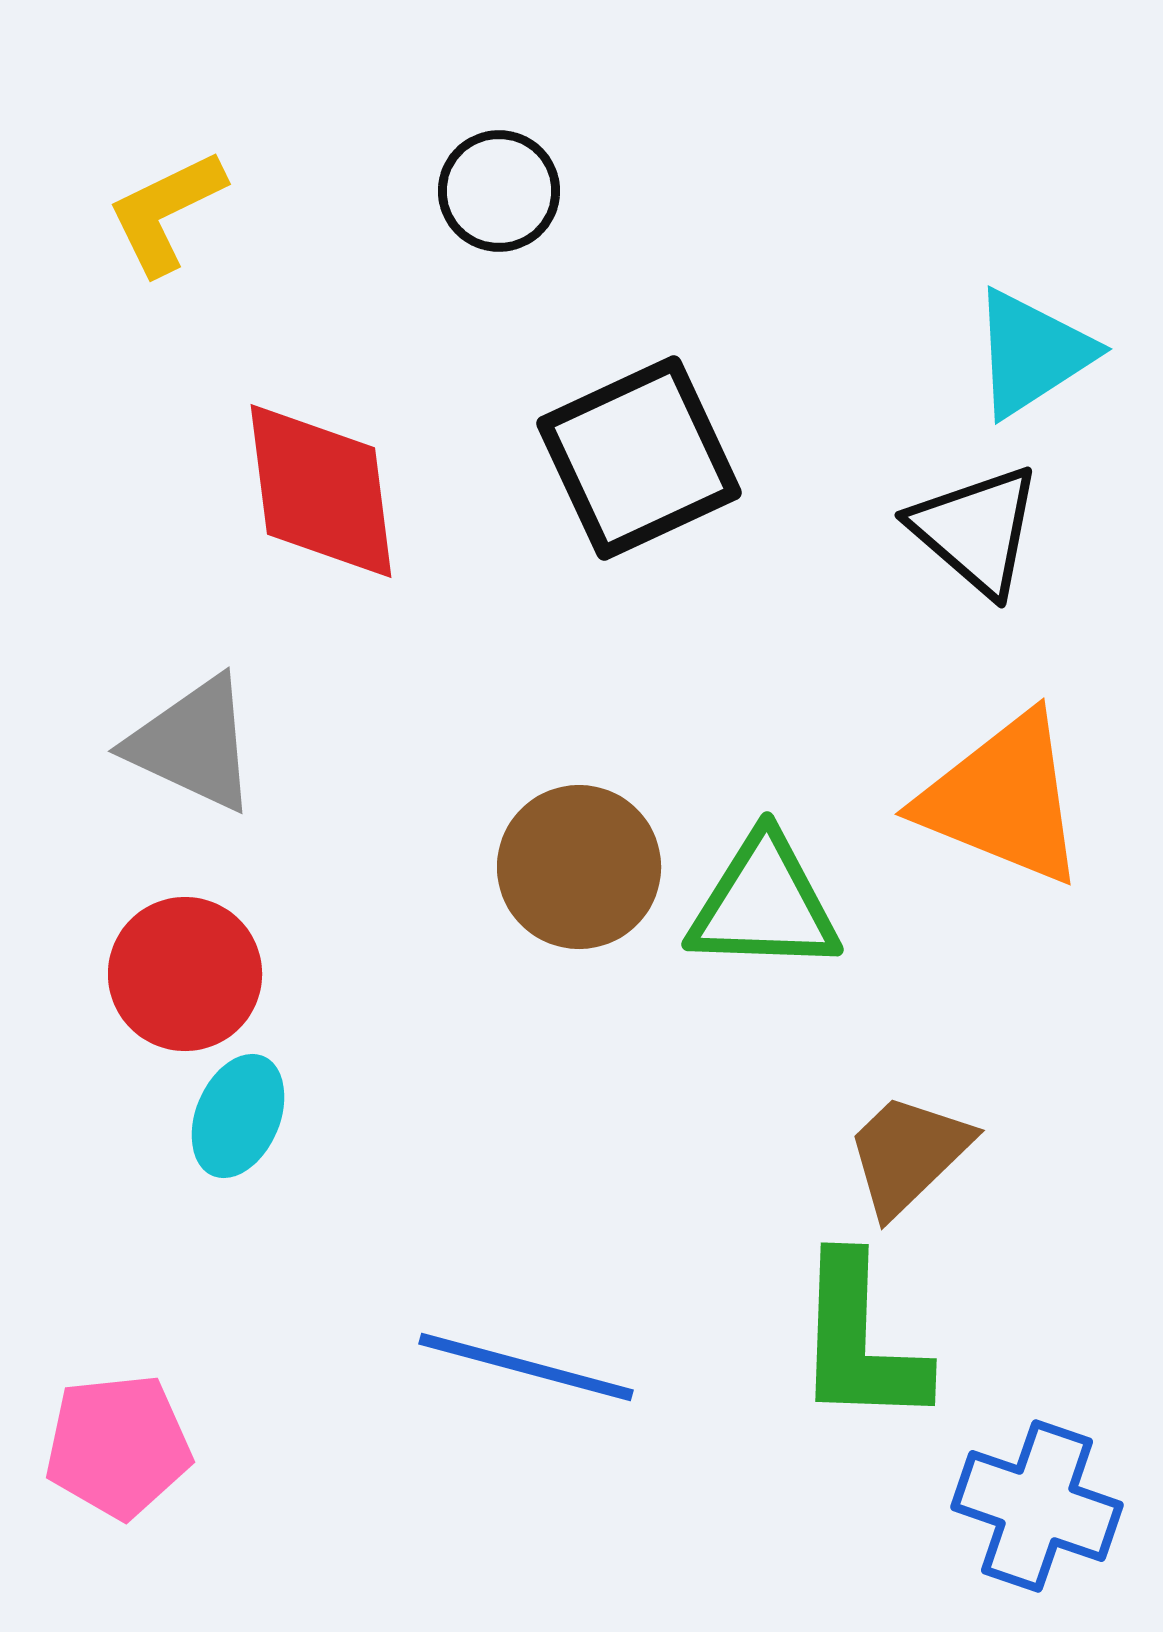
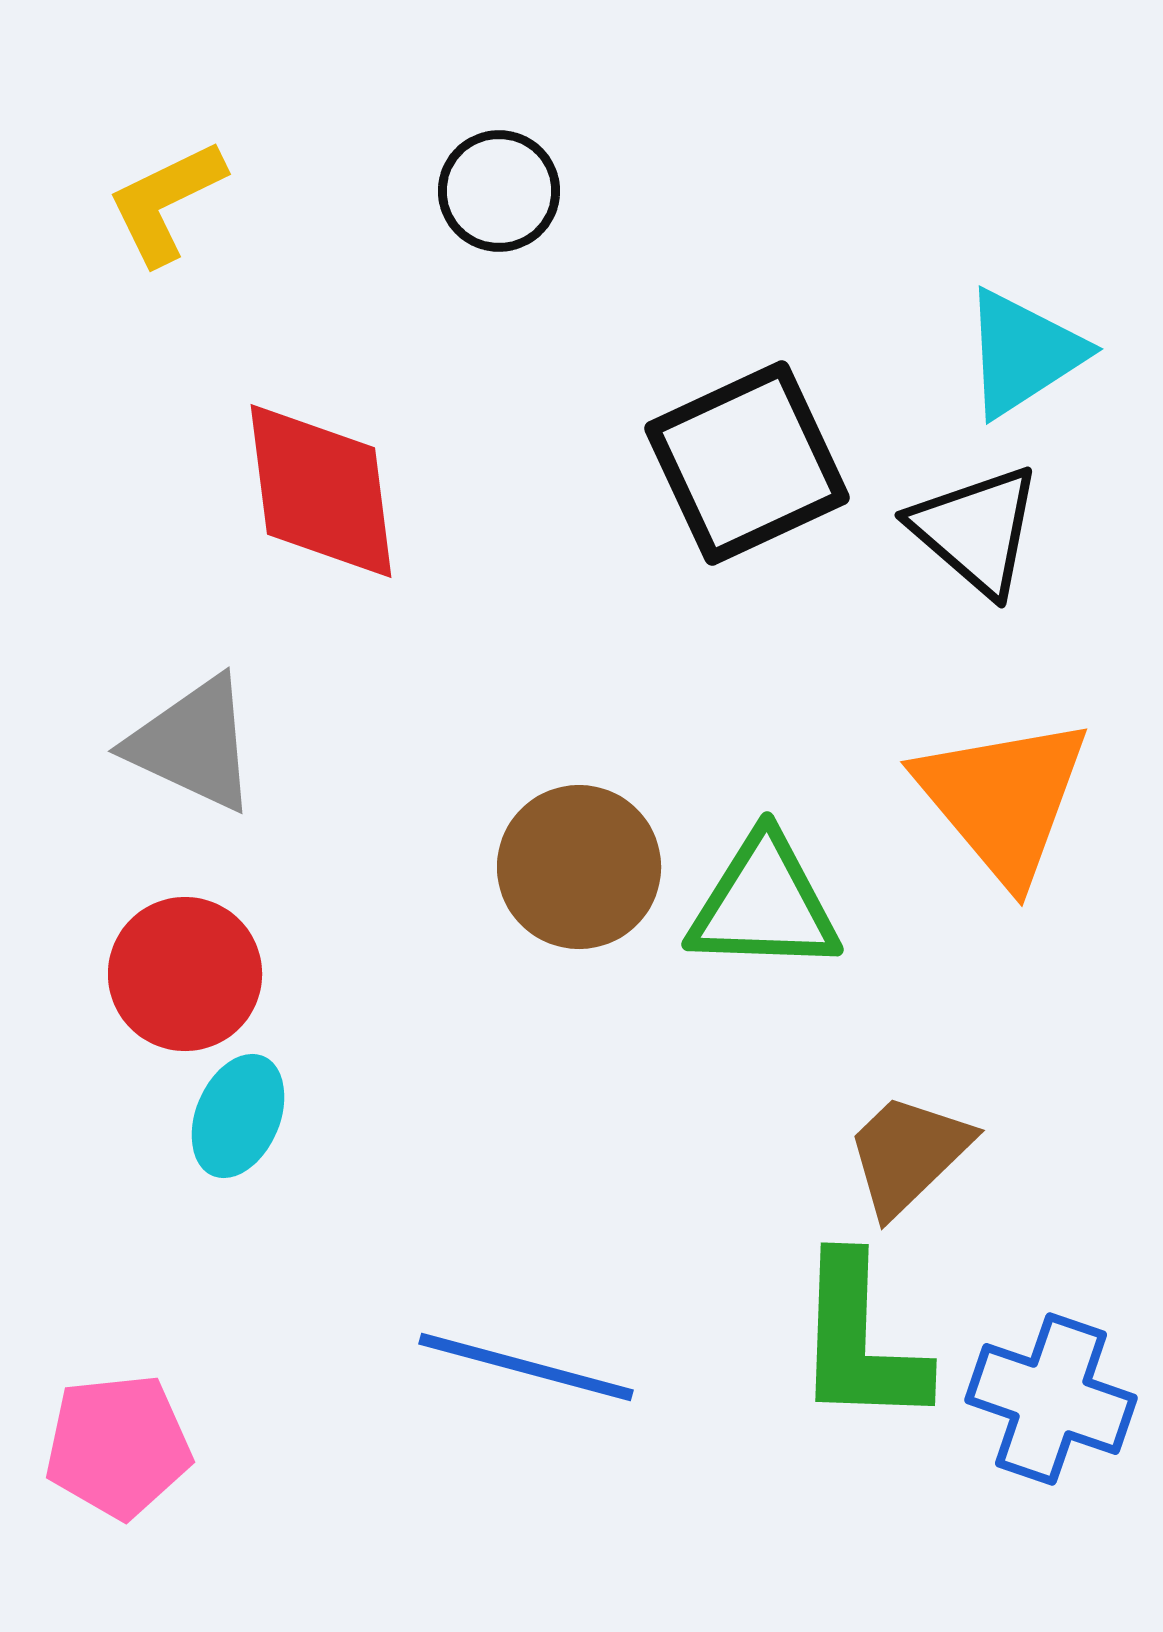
yellow L-shape: moved 10 px up
cyan triangle: moved 9 px left
black square: moved 108 px right, 5 px down
orange triangle: rotated 28 degrees clockwise
blue cross: moved 14 px right, 107 px up
